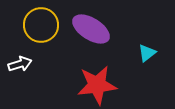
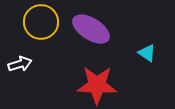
yellow circle: moved 3 px up
cyan triangle: rotated 48 degrees counterclockwise
red star: rotated 9 degrees clockwise
